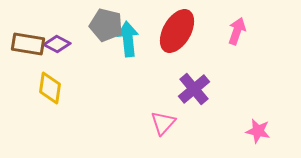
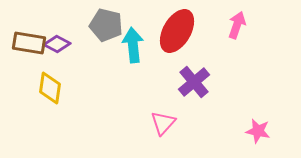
pink arrow: moved 6 px up
cyan arrow: moved 5 px right, 6 px down
brown rectangle: moved 1 px right, 1 px up
purple cross: moved 7 px up
